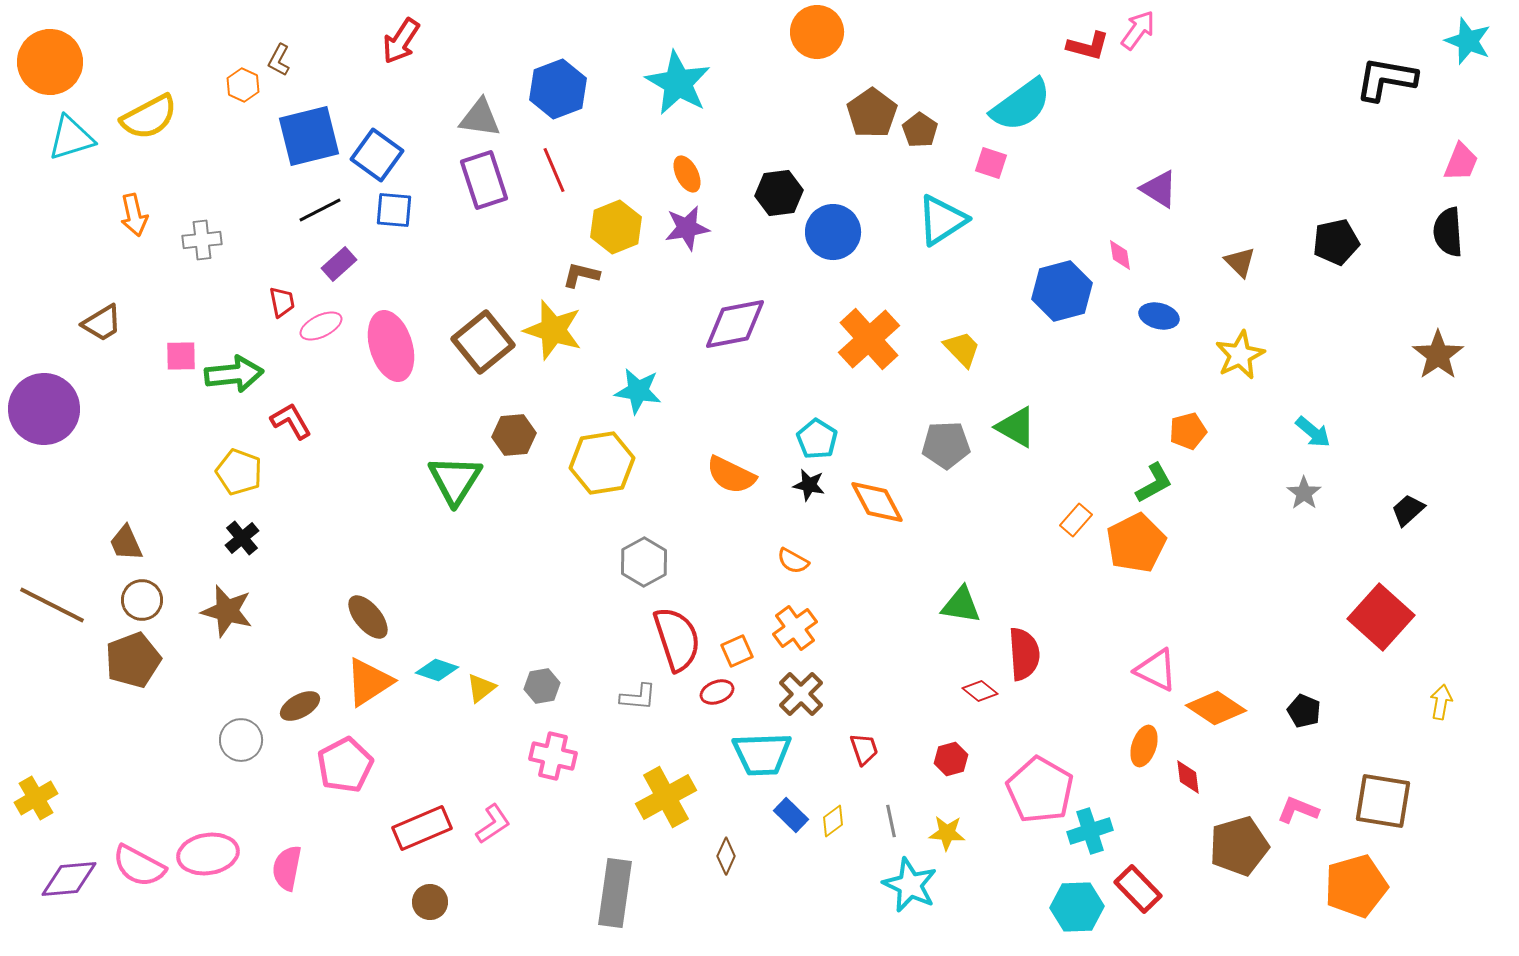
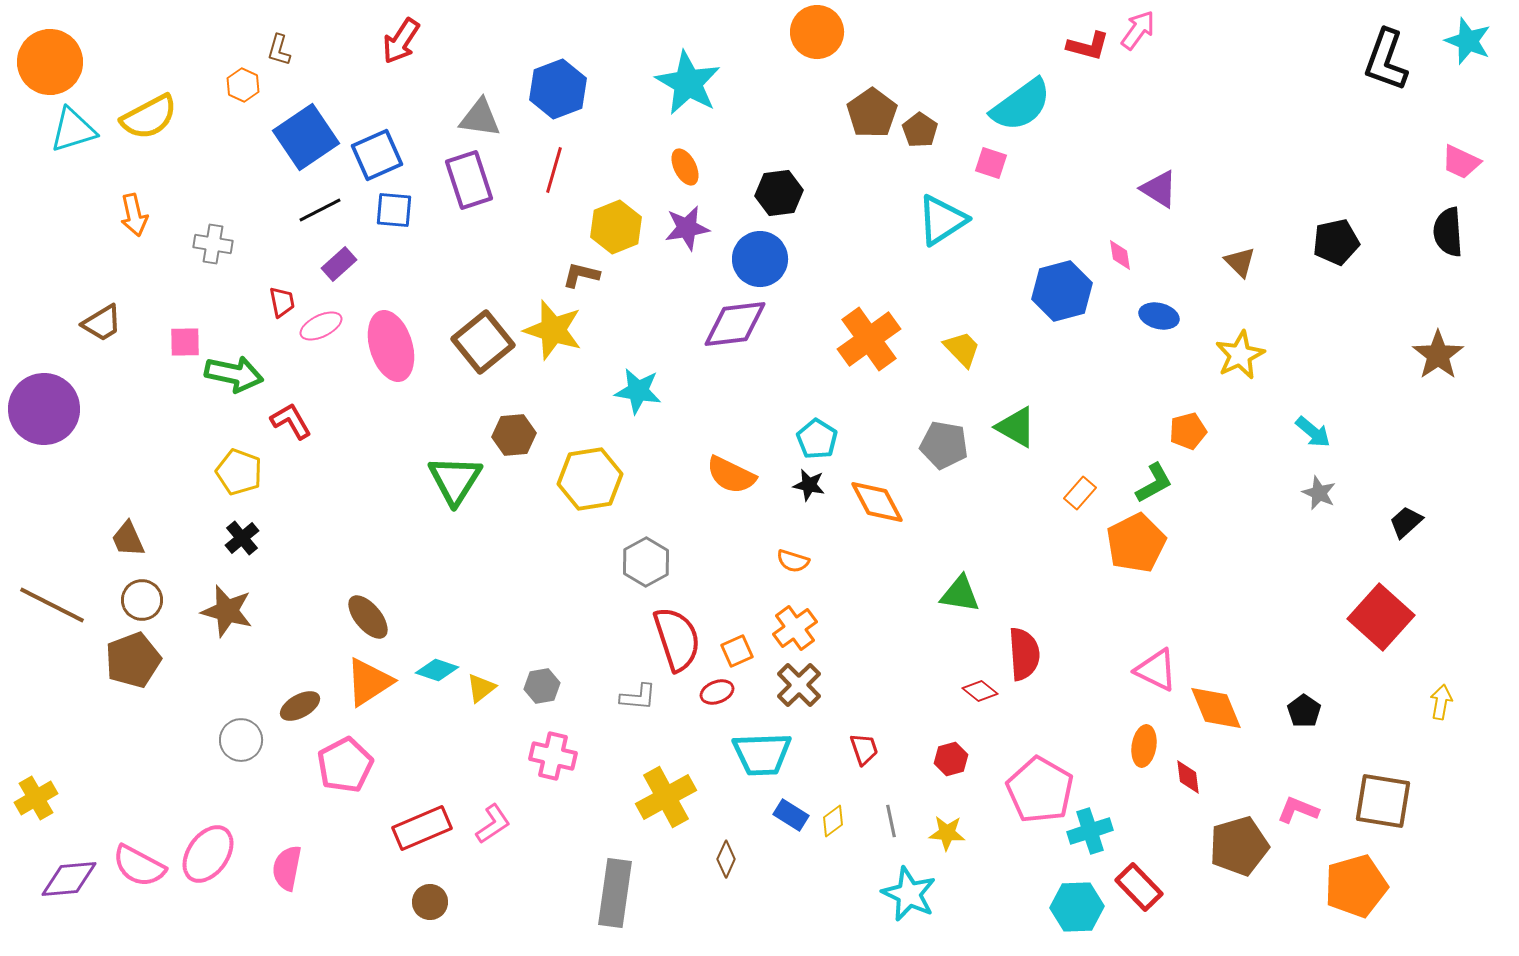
brown L-shape at (279, 60): moved 10 px up; rotated 12 degrees counterclockwise
black L-shape at (1386, 79): moved 19 px up; rotated 80 degrees counterclockwise
cyan star at (678, 83): moved 10 px right
blue square at (309, 136): moved 3 px left, 1 px down; rotated 20 degrees counterclockwise
cyan triangle at (71, 138): moved 2 px right, 8 px up
blue square at (377, 155): rotated 30 degrees clockwise
pink trapezoid at (1461, 162): rotated 93 degrees clockwise
red line at (554, 170): rotated 39 degrees clockwise
orange ellipse at (687, 174): moved 2 px left, 7 px up
purple rectangle at (484, 180): moved 15 px left
blue circle at (833, 232): moved 73 px left, 27 px down
gray cross at (202, 240): moved 11 px right, 4 px down; rotated 15 degrees clockwise
purple diamond at (735, 324): rotated 4 degrees clockwise
orange cross at (869, 339): rotated 6 degrees clockwise
pink square at (181, 356): moved 4 px right, 14 px up
green arrow at (234, 374): rotated 18 degrees clockwise
gray pentagon at (946, 445): moved 2 px left; rotated 12 degrees clockwise
yellow hexagon at (602, 463): moved 12 px left, 16 px down
gray star at (1304, 493): moved 15 px right; rotated 12 degrees counterclockwise
black trapezoid at (1408, 510): moved 2 px left, 12 px down
orange rectangle at (1076, 520): moved 4 px right, 27 px up
brown trapezoid at (126, 543): moved 2 px right, 4 px up
orange semicircle at (793, 561): rotated 12 degrees counterclockwise
gray hexagon at (644, 562): moved 2 px right
green triangle at (961, 605): moved 1 px left, 11 px up
brown cross at (801, 694): moved 2 px left, 9 px up
orange diamond at (1216, 708): rotated 34 degrees clockwise
black pentagon at (1304, 711): rotated 12 degrees clockwise
orange ellipse at (1144, 746): rotated 9 degrees counterclockwise
blue rectangle at (791, 815): rotated 12 degrees counterclockwise
pink ellipse at (208, 854): rotated 46 degrees counterclockwise
brown diamond at (726, 856): moved 3 px down
cyan star at (910, 885): moved 1 px left, 9 px down
red rectangle at (1138, 889): moved 1 px right, 2 px up
